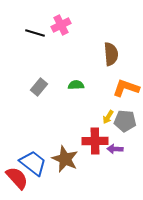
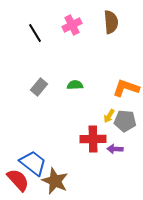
pink cross: moved 11 px right
black line: rotated 42 degrees clockwise
brown semicircle: moved 32 px up
green semicircle: moved 1 px left
yellow arrow: moved 1 px right, 1 px up
red cross: moved 2 px left, 2 px up
brown star: moved 10 px left, 22 px down
red semicircle: moved 1 px right, 2 px down
